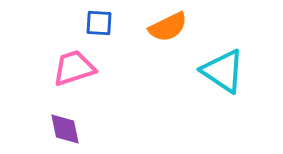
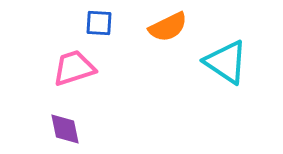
cyan triangle: moved 3 px right, 9 px up
